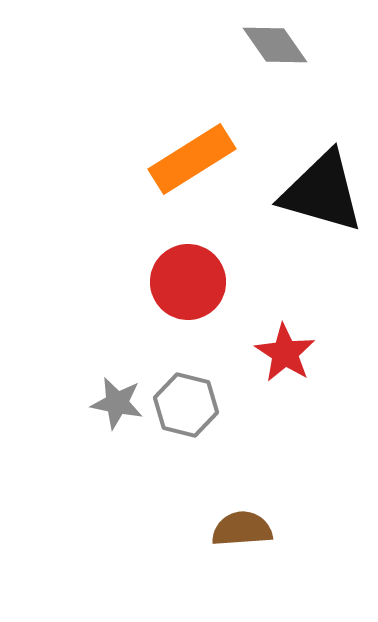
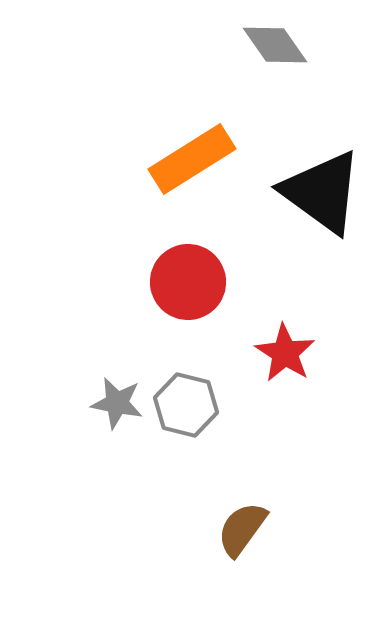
black triangle: rotated 20 degrees clockwise
brown semicircle: rotated 50 degrees counterclockwise
